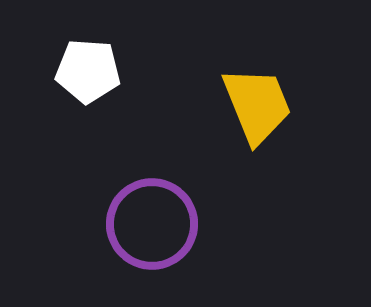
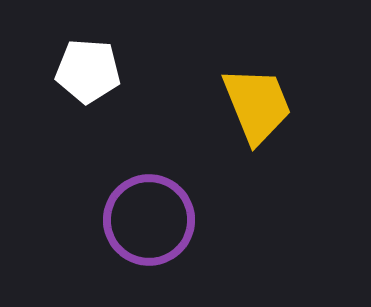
purple circle: moved 3 px left, 4 px up
